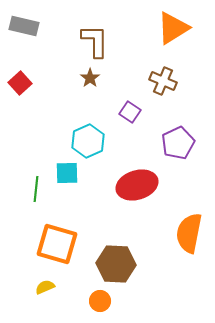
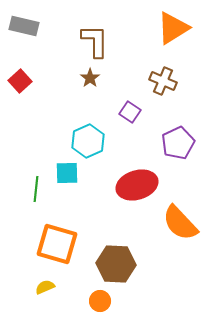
red square: moved 2 px up
orange semicircle: moved 9 px left, 10 px up; rotated 54 degrees counterclockwise
